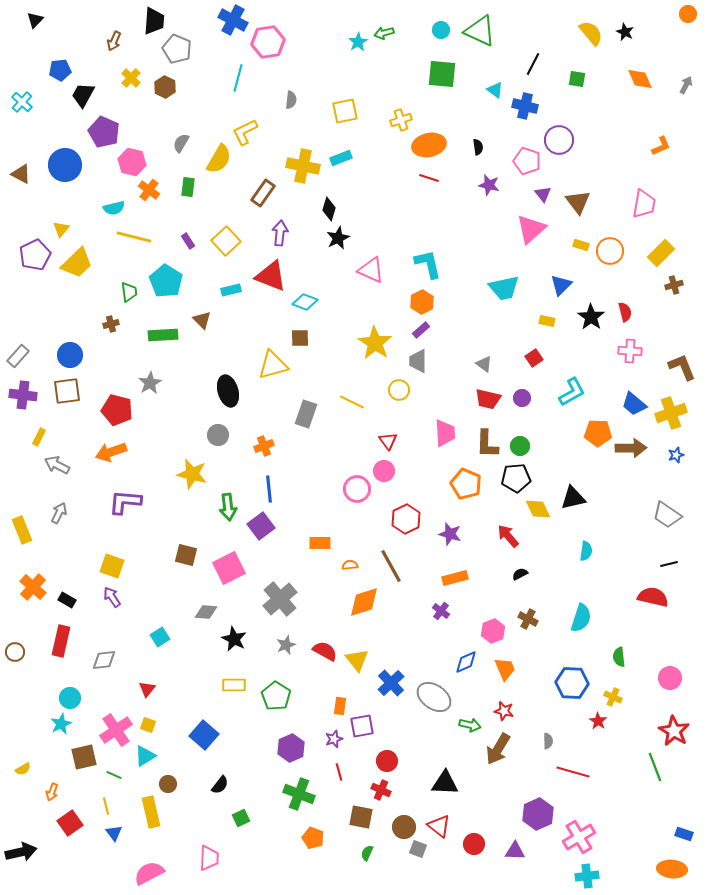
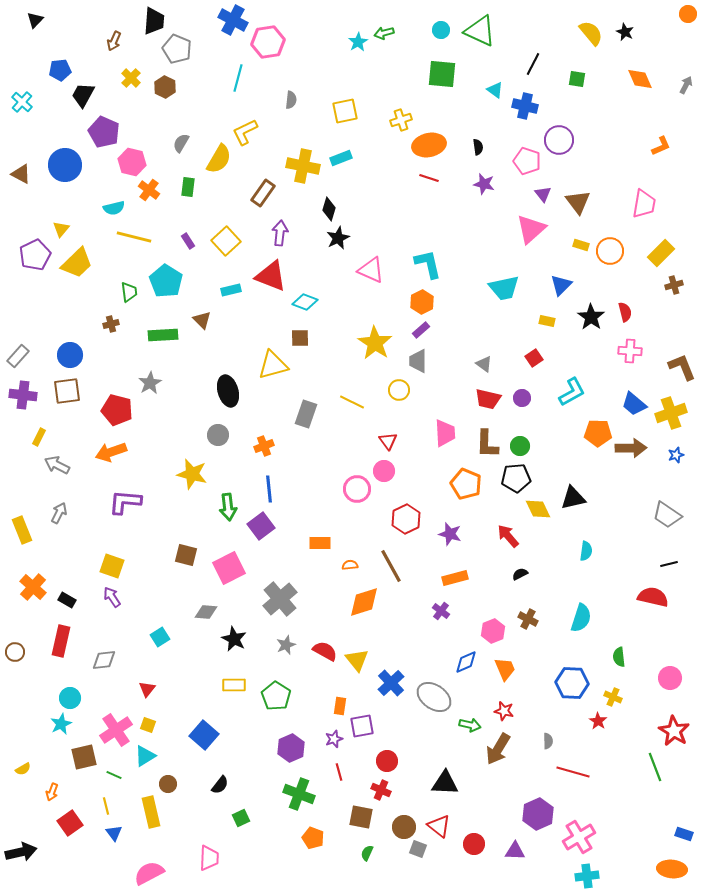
purple star at (489, 185): moved 5 px left, 1 px up
